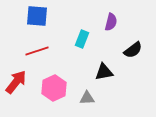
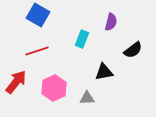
blue square: moved 1 px right, 1 px up; rotated 25 degrees clockwise
